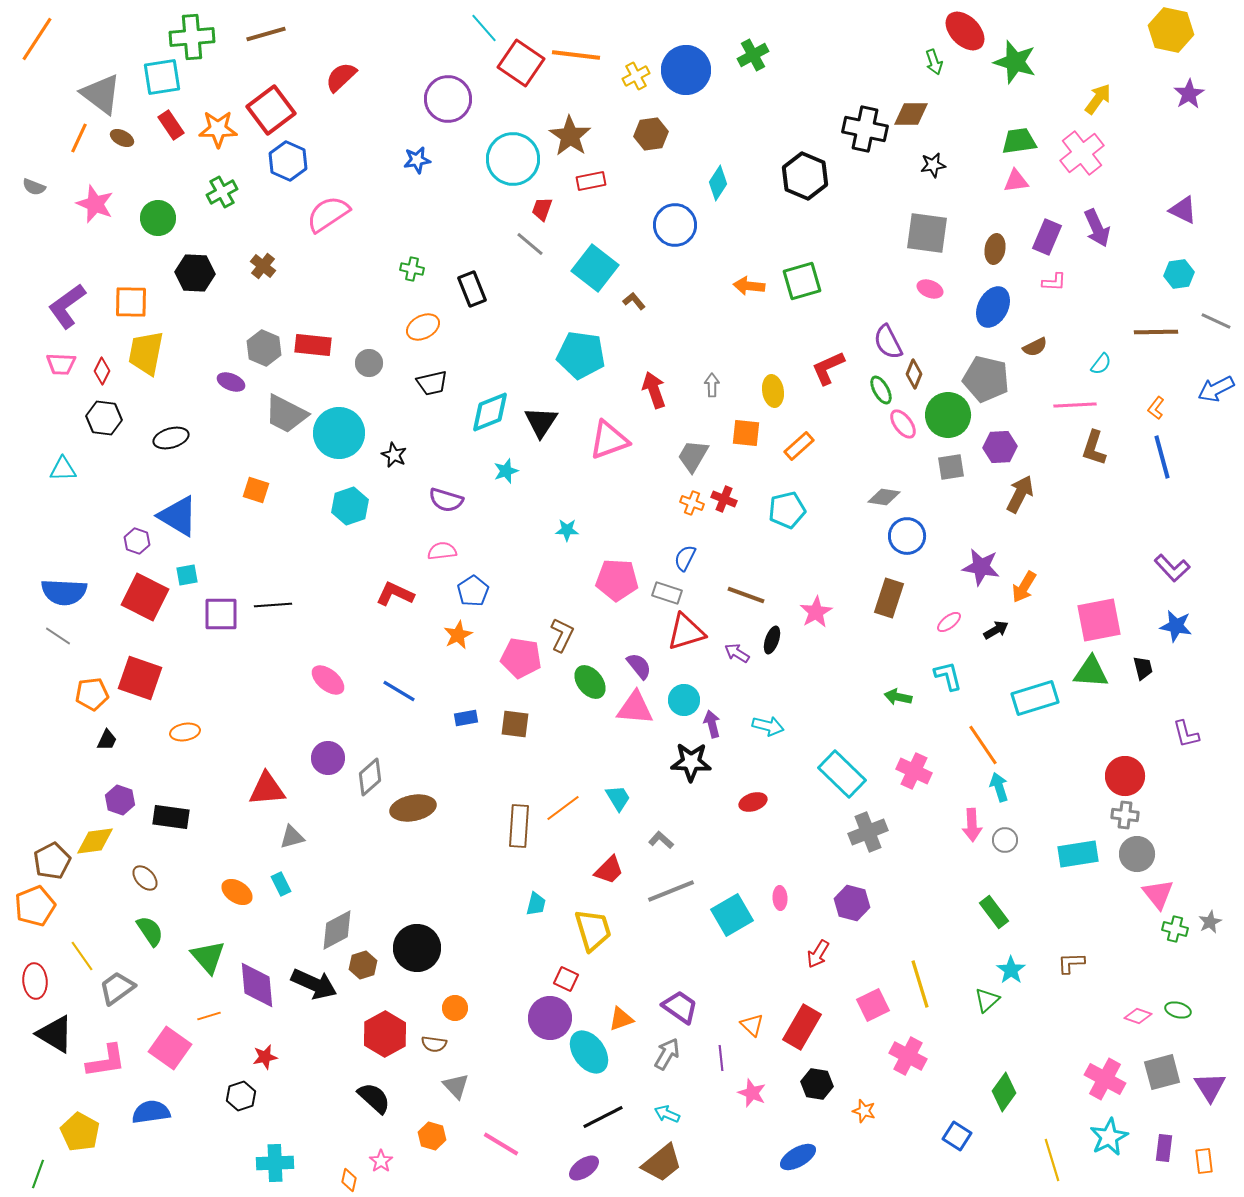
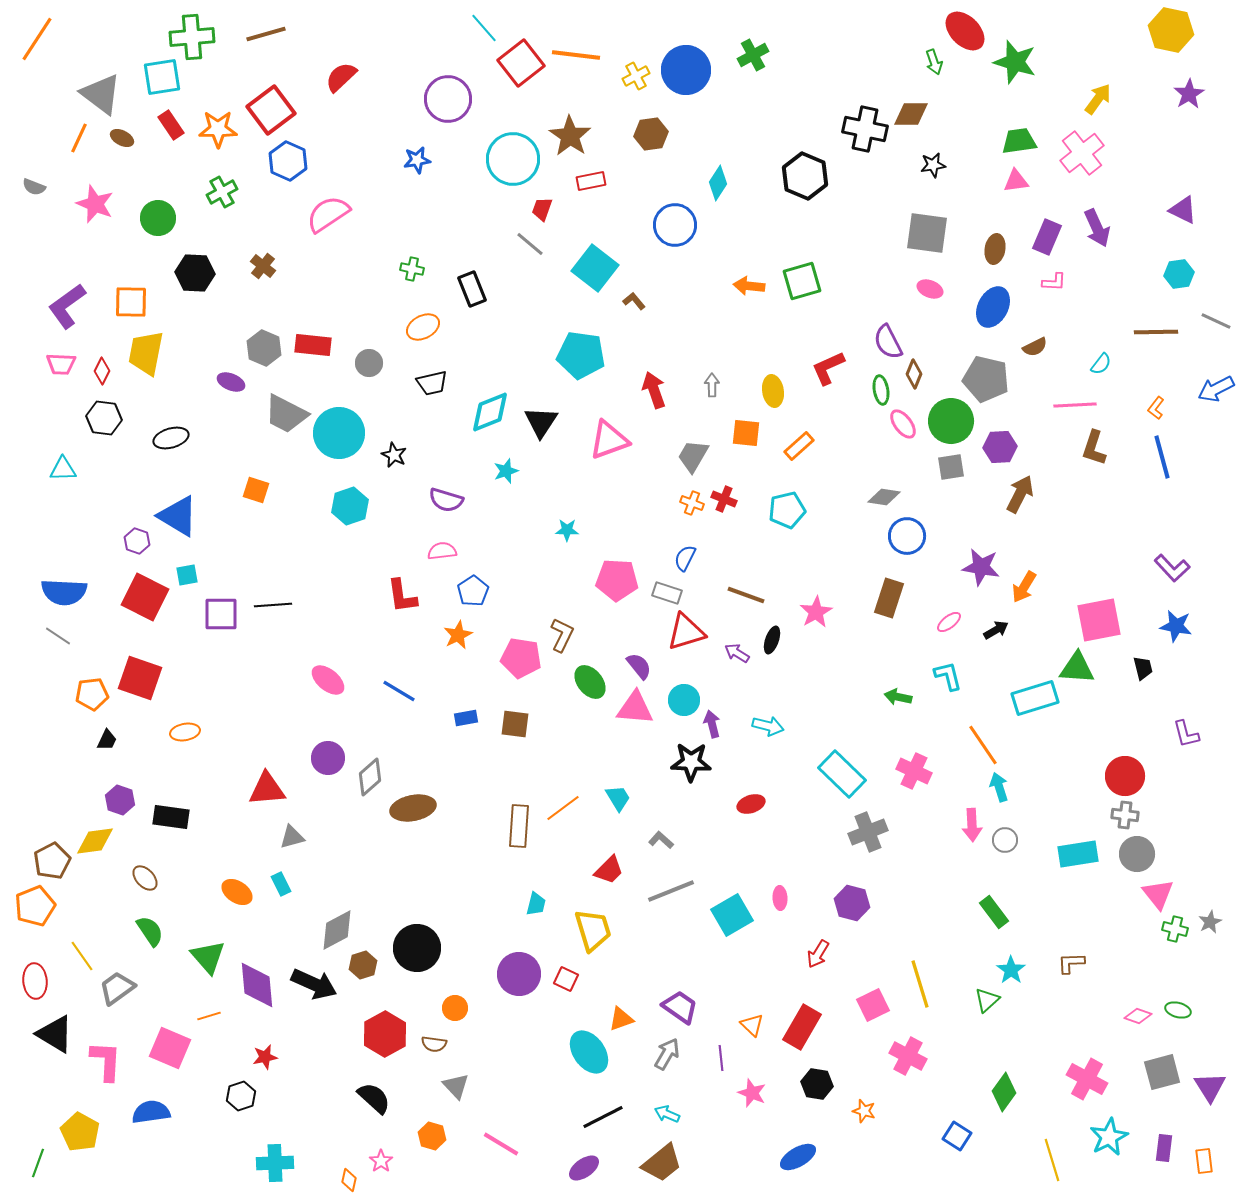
red square at (521, 63): rotated 18 degrees clockwise
green ellipse at (881, 390): rotated 20 degrees clockwise
green circle at (948, 415): moved 3 px right, 6 px down
red L-shape at (395, 594): moved 7 px right, 2 px down; rotated 123 degrees counterclockwise
green triangle at (1091, 672): moved 14 px left, 4 px up
red ellipse at (753, 802): moved 2 px left, 2 px down
purple circle at (550, 1018): moved 31 px left, 44 px up
pink square at (170, 1048): rotated 12 degrees counterclockwise
pink L-shape at (106, 1061): rotated 78 degrees counterclockwise
pink cross at (1105, 1079): moved 18 px left
green line at (38, 1174): moved 11 px up
